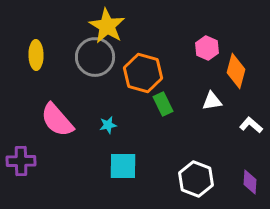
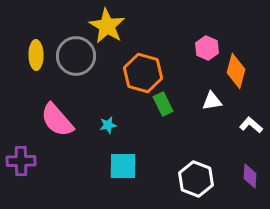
gray circle: moved 19 px left, 1 px up
purple diamond: moved 6 px up
